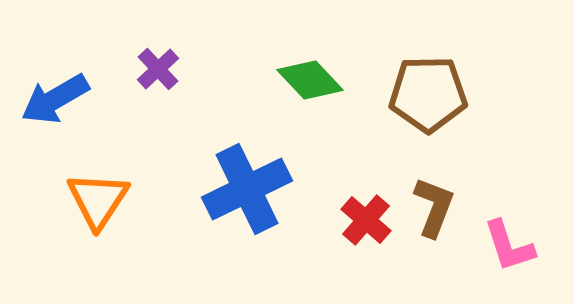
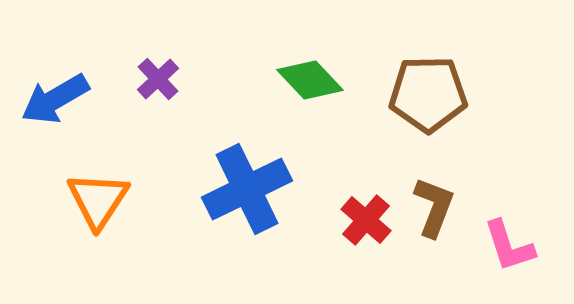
purple cross: moved 10 px down
